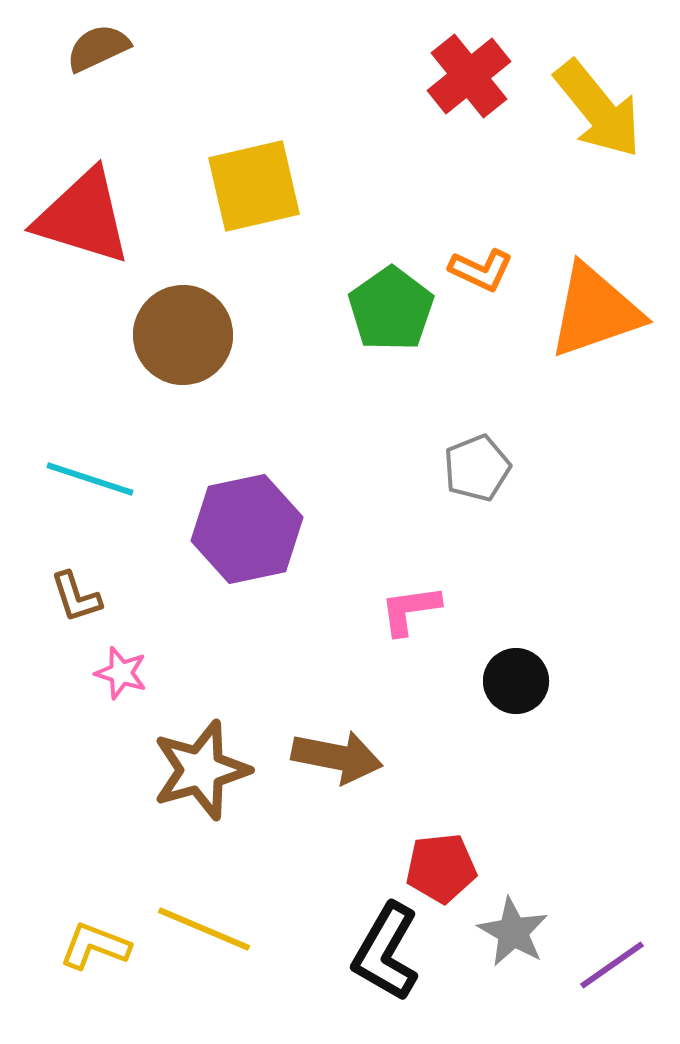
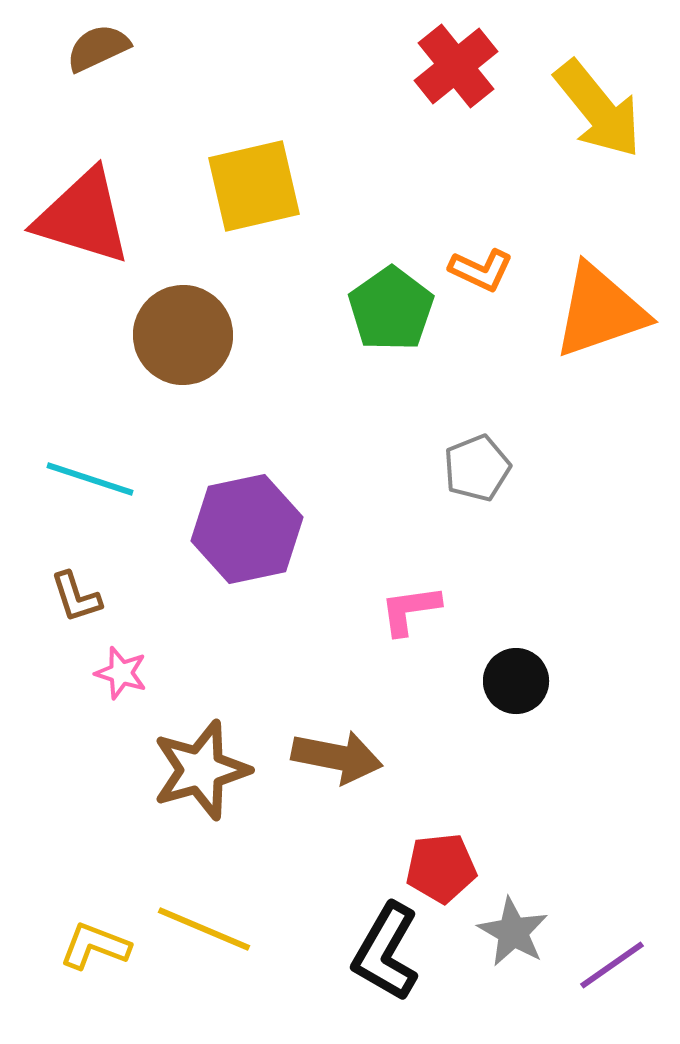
red cross: moved 13 px left, 10 px up
orange triangle: moved 5 px right
